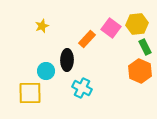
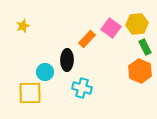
yellow star: moved 19 px left
cyan circle: moved 1 px left, 1 px down
cyan cross: rotated 12 degrees counterclockwise
